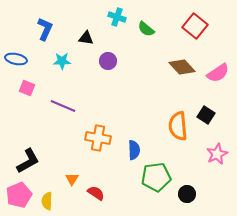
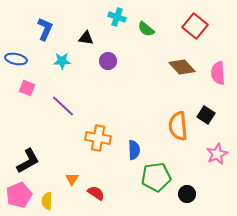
pink semicircle: rotated 120 degrees clockwise
purple line: rotated 20 degrees clockwise
